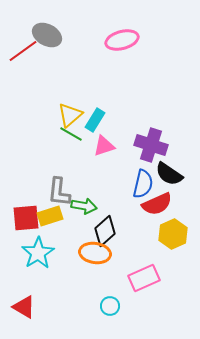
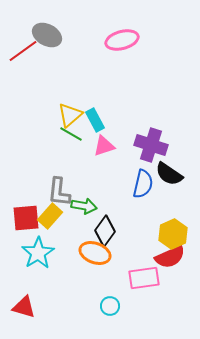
cyan rectangle: rotated 60 degrees counterclockwise
red semicircle: moved 13 px right, 53 px down
yellow rectangle: rotated 30 degrees counterclockwise
black diamond: rotated 12 degrees counterclockwise
orange ellipse: rotated 12 degrees clockwise
pink rectangle: rotated 16 degrees clockwise
red triangle: rotated 15 degrees counterclockwise
